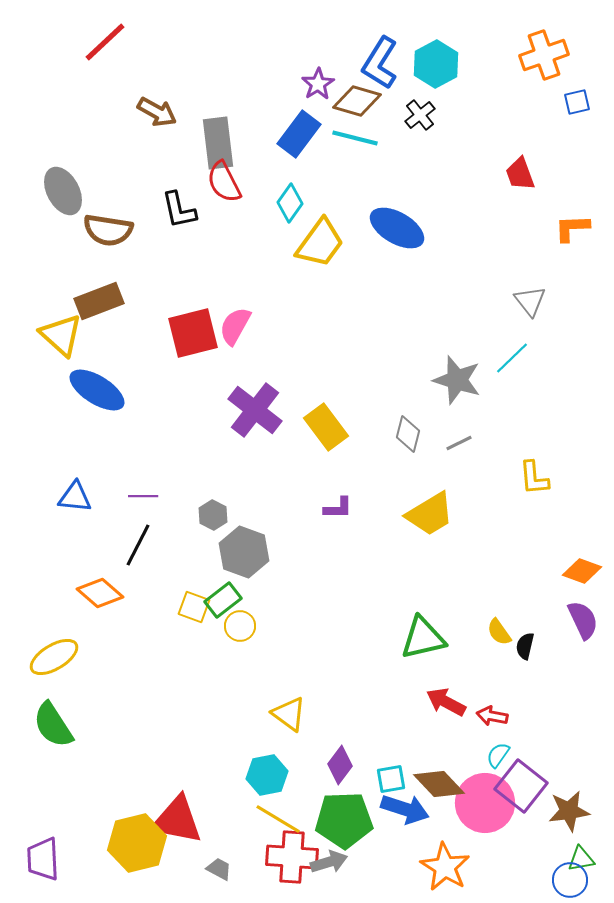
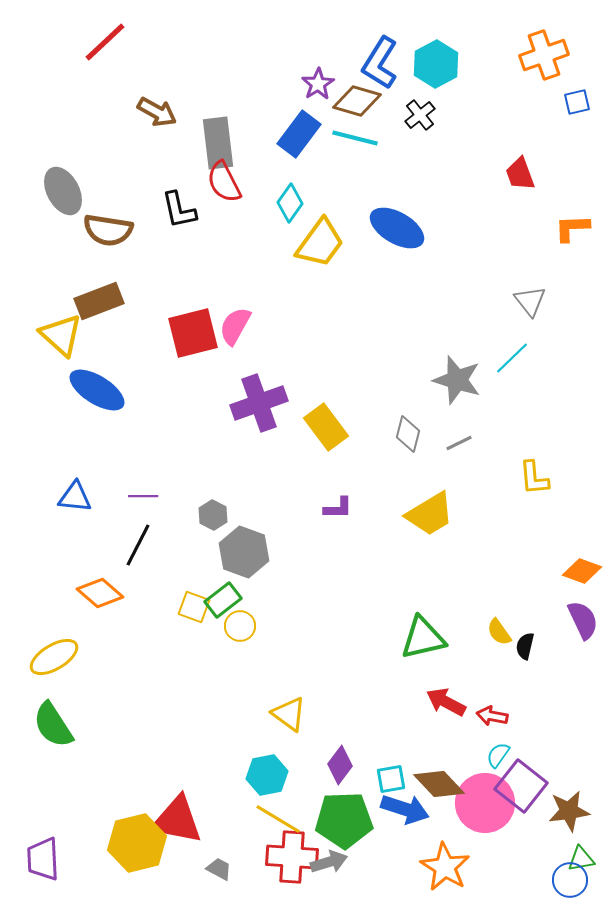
purple cross at (255, 410): moved 4 px right, 7 px up; rotated 32 degrees clockwise
